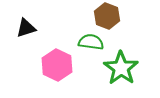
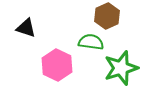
brown hexagon: rotated 15 degrees clockwise
black triangle: rotated 35 degrees clockwise
green star: rotated 20 degrees clockwise
